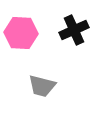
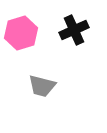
pink hexagon: rotated 20 degrees counterclockwise
